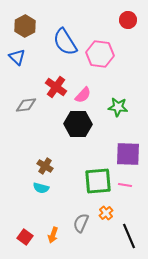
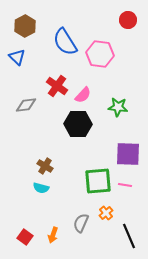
red cross: moved 1 px right, 1 px up
